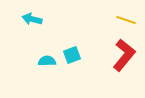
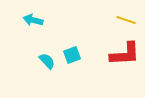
cyan arrow: moved 1 px right, 1 px down
red L-shape: moved 1 px right, 1 px up; rotated 48 degrees clockwise
cyan semicircle: rotated 48 degrees clockwise
